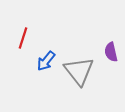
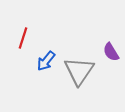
purple semicircle: rotated 18 degrees counterclockwise
gray triangle: rotated 12 degrees clockwise
